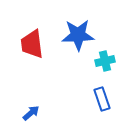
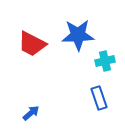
red trapezoid: rotated 56 degrees counterclockwise
blue rectangle: moved 3 px left, 1 px up
